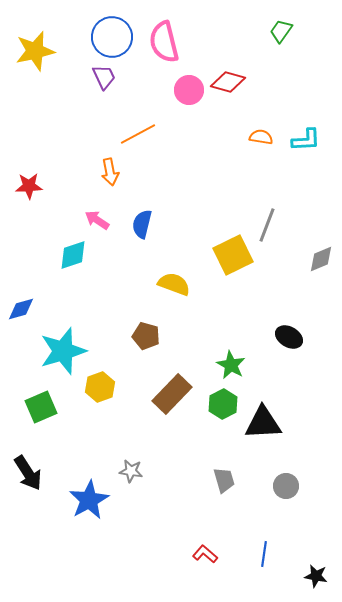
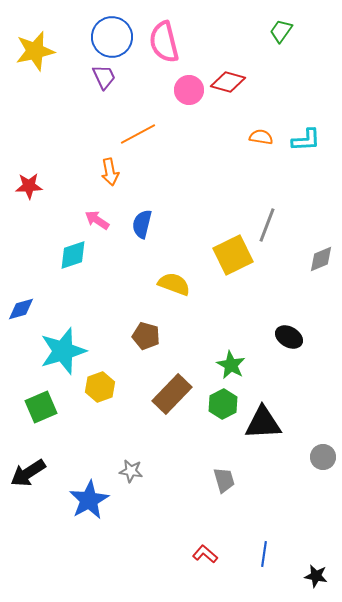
black arrow: rotated 90 degrees clockwise
gray circle: moved 37 px right, 29 px up
